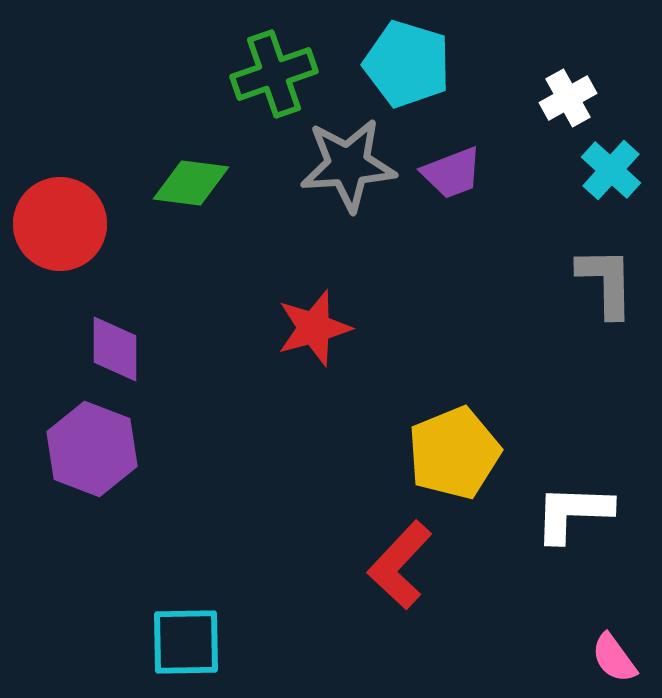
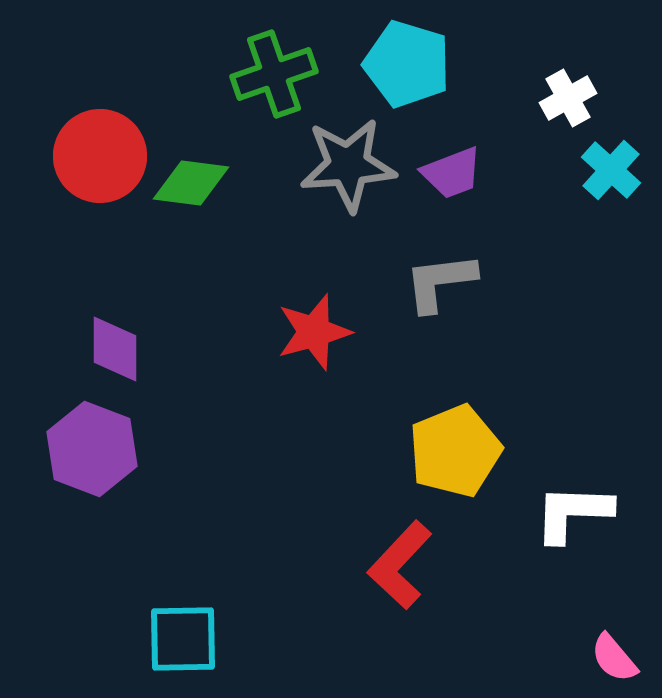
red circle: moved 40 px right, 68 px up
gray L-shape: moved 166 px left; rotated 96 degrees counterclockwise
red star: moved 4 px down
yellow pentagon: moved 1 px right, 2 px up
cyan square: moved 3 px left, 3 px up
pink semicircle: rotated 4 degrees counterclockwise
